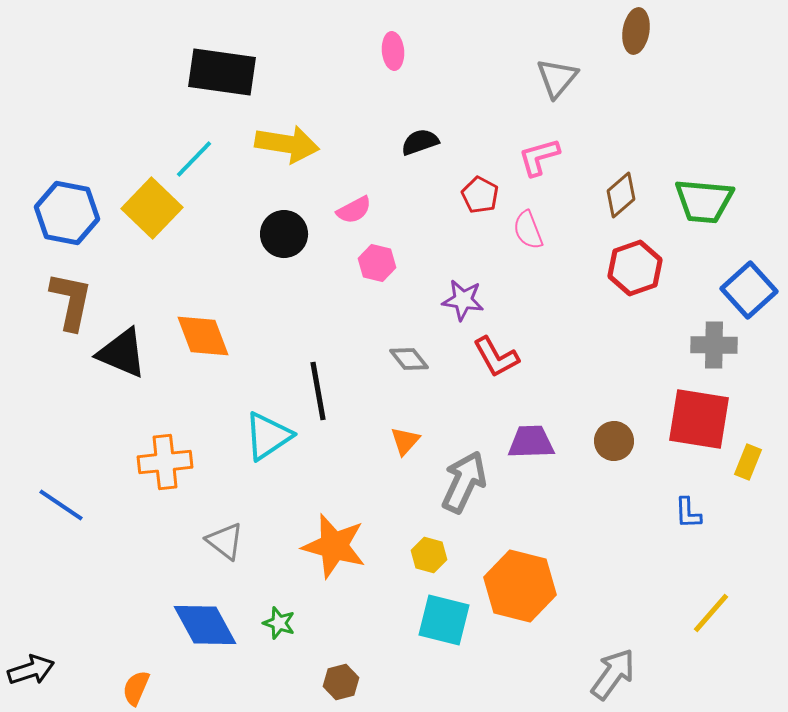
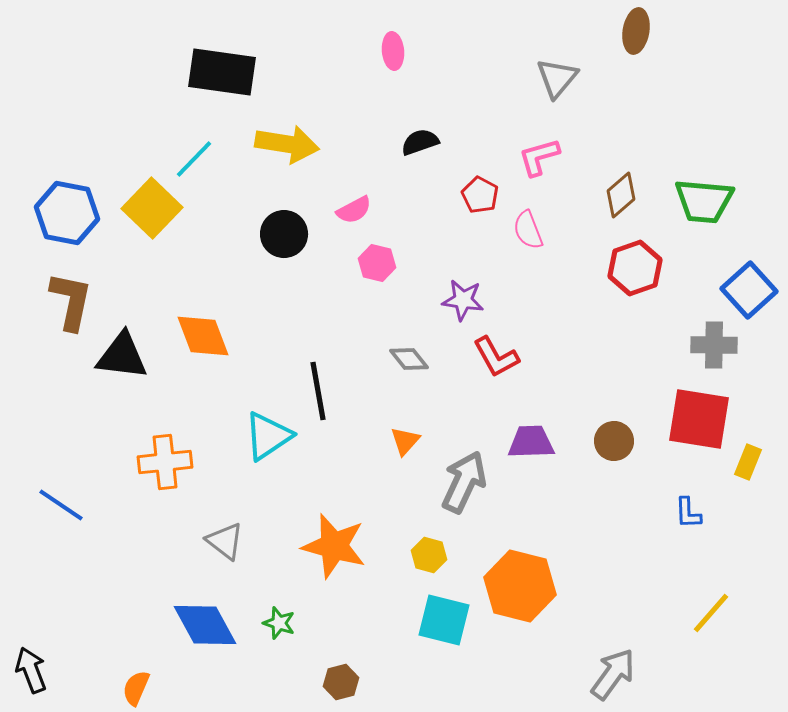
black triangle at (122, 353): moved 3 px down; rotated 16 degrees counterclockwise
black arrow at (31, 670): rotated 93 degrees counterclockwise
